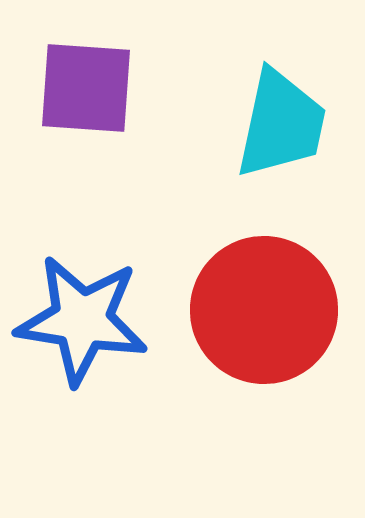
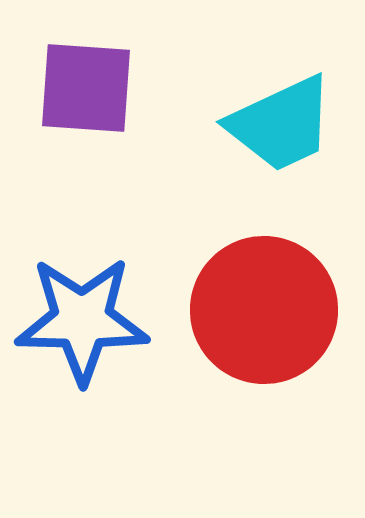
cyan trapezoid: rotated 53 degrees clockwise
blue star: rotated 8 degrees counterclockwise
